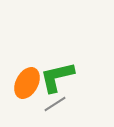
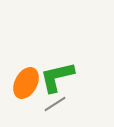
orange ellipse: moved 1 px left
